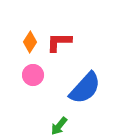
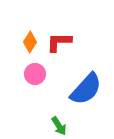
pink circle: moved 2 px right, 1 px up
blue semicircle: moved 1 px right, 1 px down
green arrow: rotated 72 degrees counterclockwise
